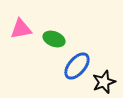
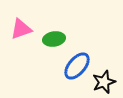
pink triangle: rotated 10 degrees counterclockwise
green ellipse: rotated 30 degrees counterclockwise
